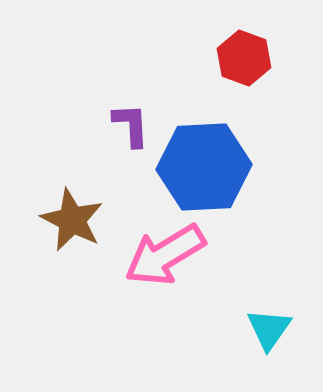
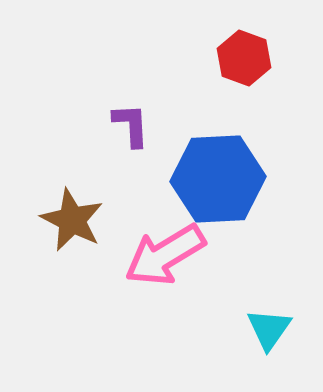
blue hexagon: moved 14 px right, 12 px down
